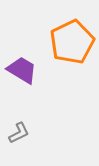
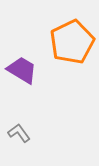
gray L-shape: rotated 100 degrees counterclockwise
